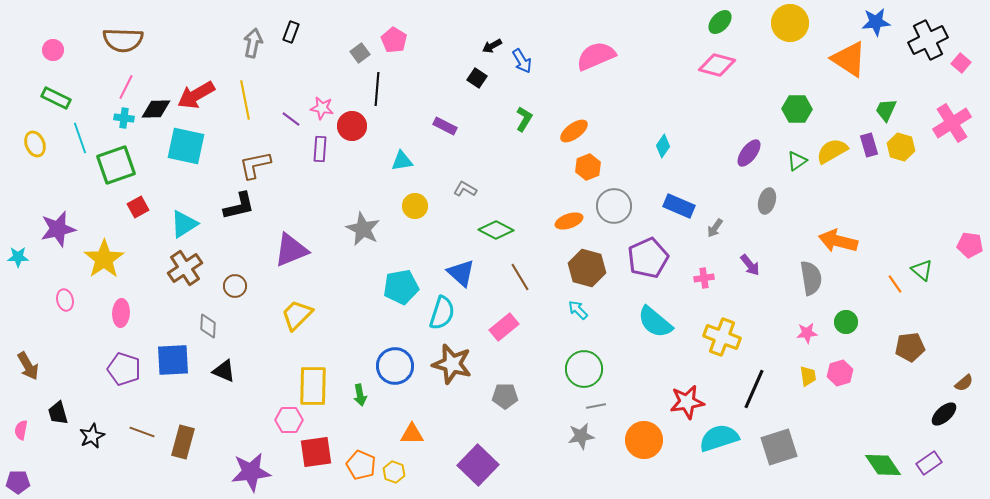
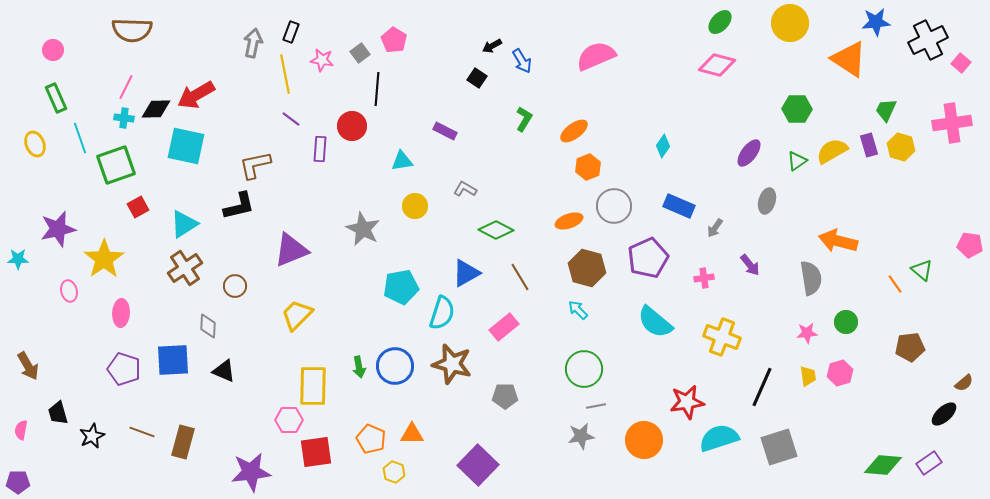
brown semicircle at (123, 40): moved 9 px right, 10 px up
green rectangle at (56, 98): rotated 40 degrees clockwise
yellow line at (245, 100): moved 40 px right, 26 px up
pink star at (322, 108): moved 48 px up
pink cross at (952, 123): rotated 24 degrees clockwise
purple rectangle at (445, 126): moved 5 px down
cyan star at (18, 257): moved 2 px down
blue triangle at (461, 273): moved 5 px right; rotated 48 degrees clockwise
pink ellipse at (65, 300): moved 4 px right, 9 px up
black line at (754, 389): moved 8 px right, 2 px up
green arrow at (360, 395): moved 1 px left, 28 px up
orange pentagon at (361, 465): moved 10 px right, 26 px up
green diamond at (883, 465): rotated 51 degrees counterclockwise
